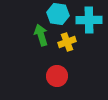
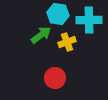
green arrow: rotated 70 degrees clockwise
red circle: moved 2 px left, 2 px down
